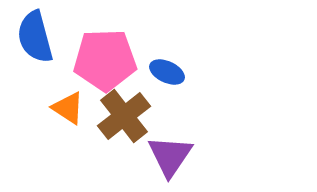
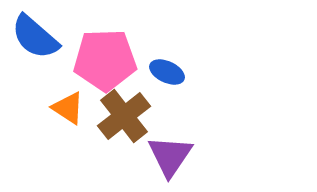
blue semicircle: rotated 34 degrees counterclockwise
